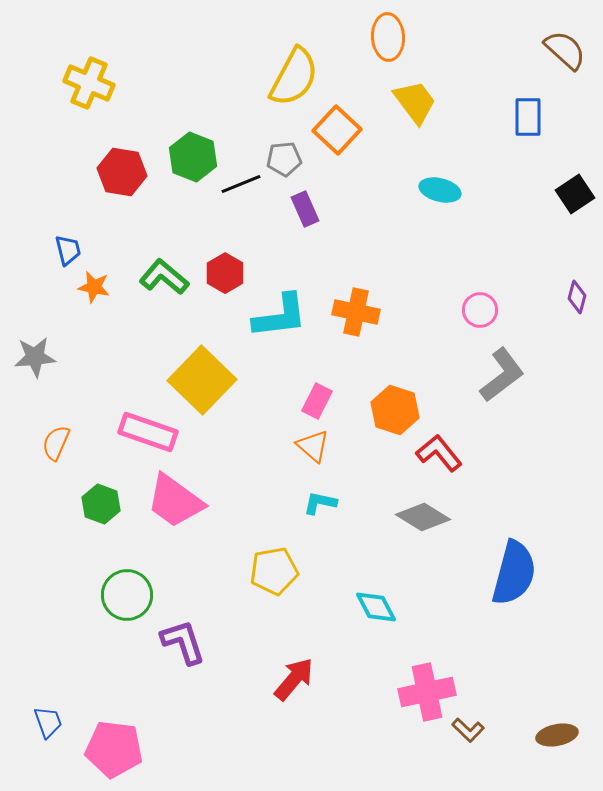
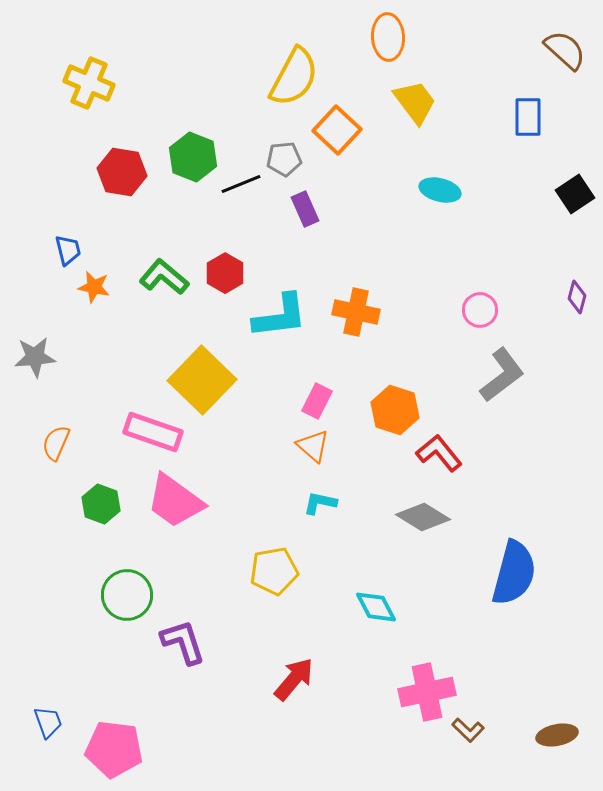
pink rectangle at (148, 432): moved 5 px right
